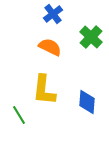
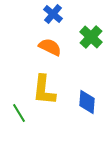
blue cross: rotated 12 degrees counterclockwise
green line: moved 2 px up
